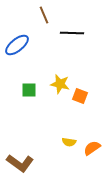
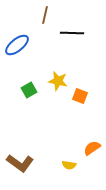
brown line: moved 1 px right; rotated 36 degrees clockwise
yellow star: moved 2 px left, 3 px up
green square: rotated 28 degrees counterclockwise
yellow semicircle: moved 23 px down
